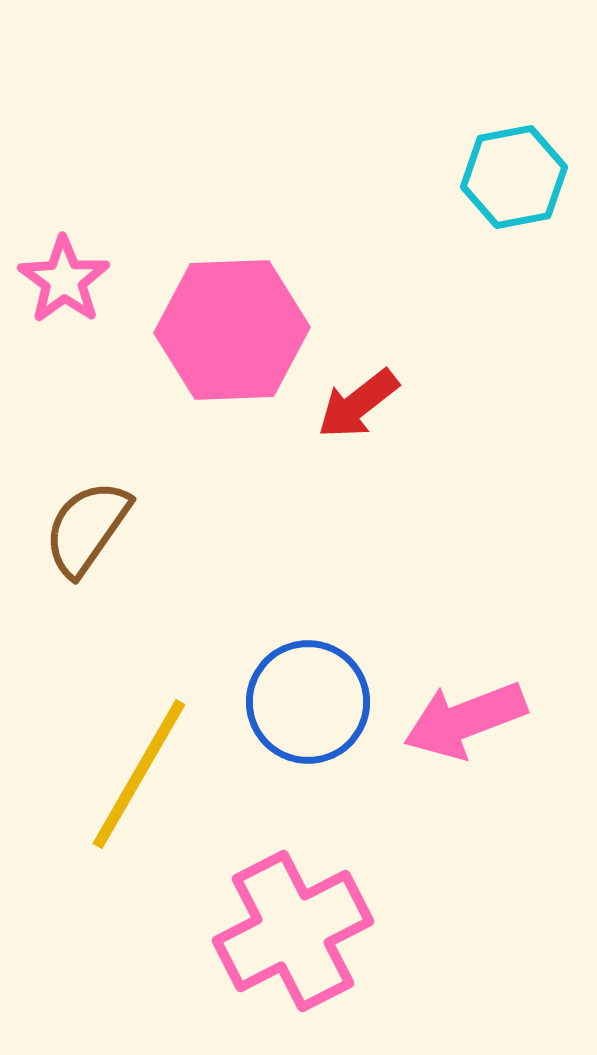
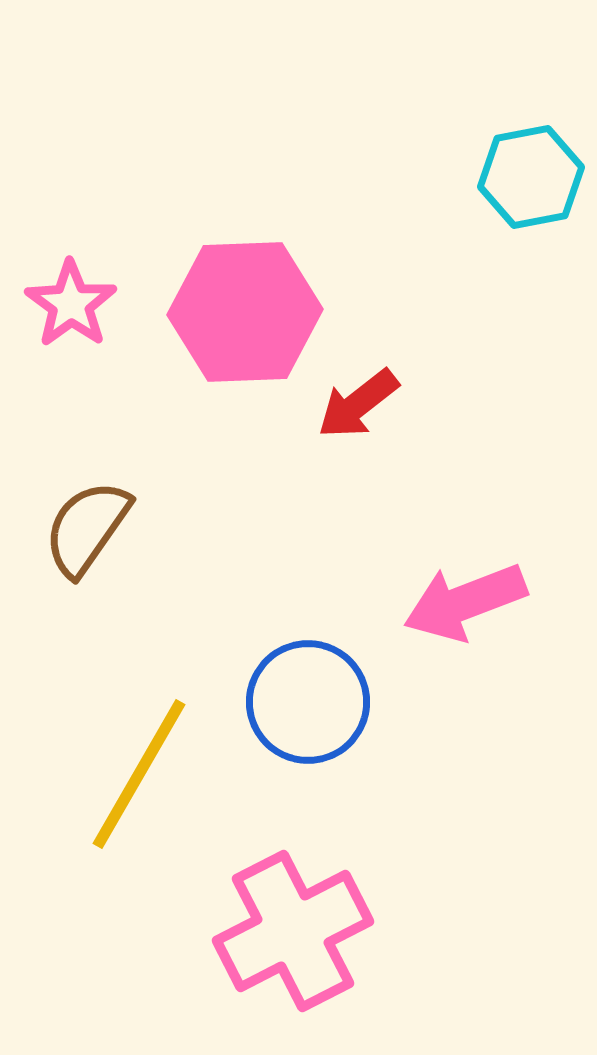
cyan hexagon: moved 17 px right
pink star: moved 7 px right, 24 px down
pink hexagon: moved 13 px right, 18 px up
pink arrow: moved 118 px up
